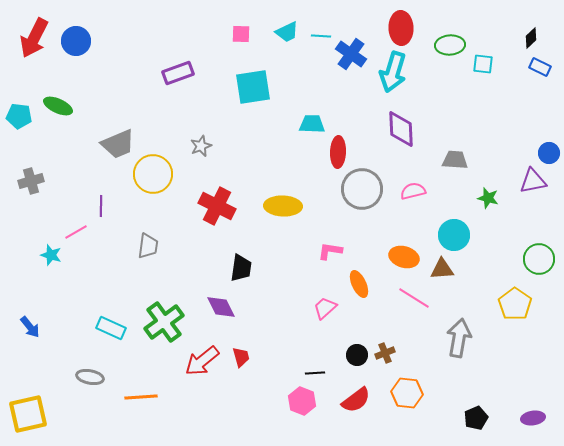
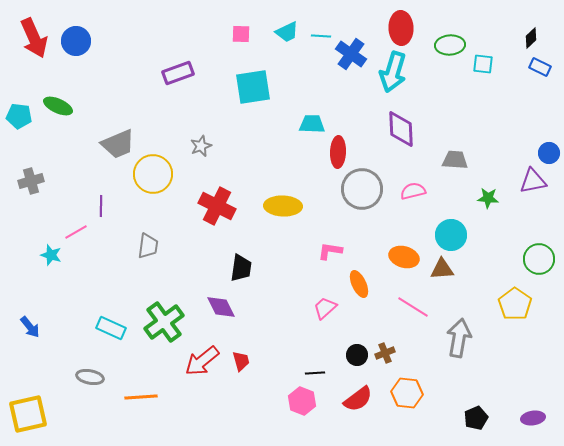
red arrow at (34, 38): rotated 51 degrees counterclockwise
green star at (488, 198): rotated 10 degrees counterclockwise
cyan circle at (454, 235): moved 3 px left
pink line at (414, 298): moved 1 px left, 9 px down
red trapezoid at (241, 357): moved 4 px down
red semicircle at (356, 400): moved 2 px right, 1 px up
